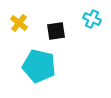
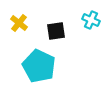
cyan cross: moved 1 px left, 1 px down
cyan pentagon: rotated 12 degrees clockwise
